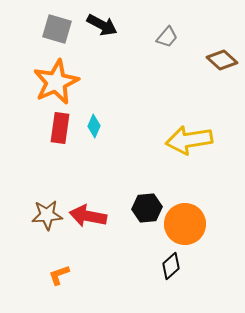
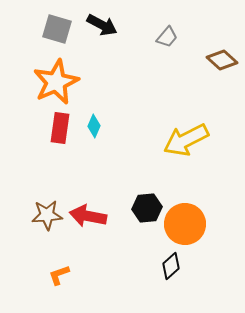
yellow arrow: moved 3 px left; rotated 18 degrees counterclockwise
